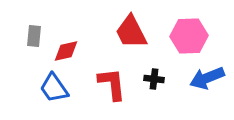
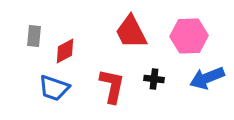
red diamond: moved 1 px left; rotated 16 degrees counterclockwise
red L-shape: moved 2 px down; rotated 18 degrees clockwise
blue trapezoid: rotated 36 degrees counterclockwise
